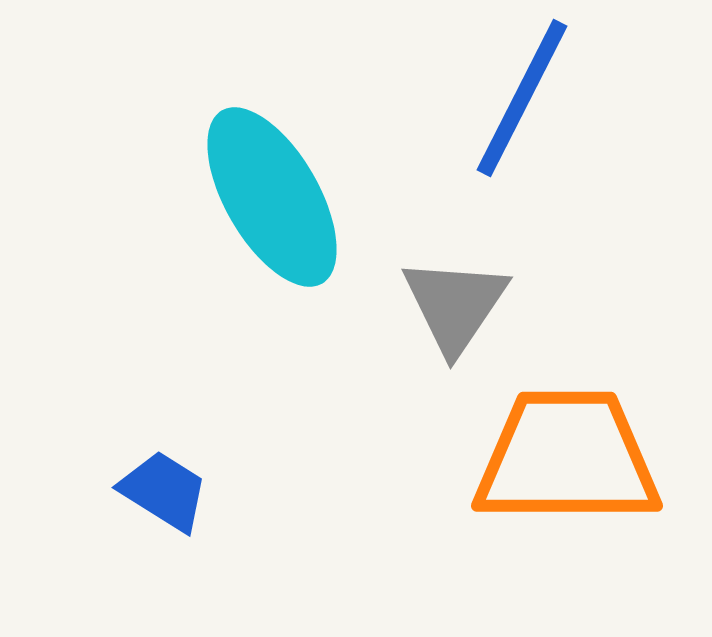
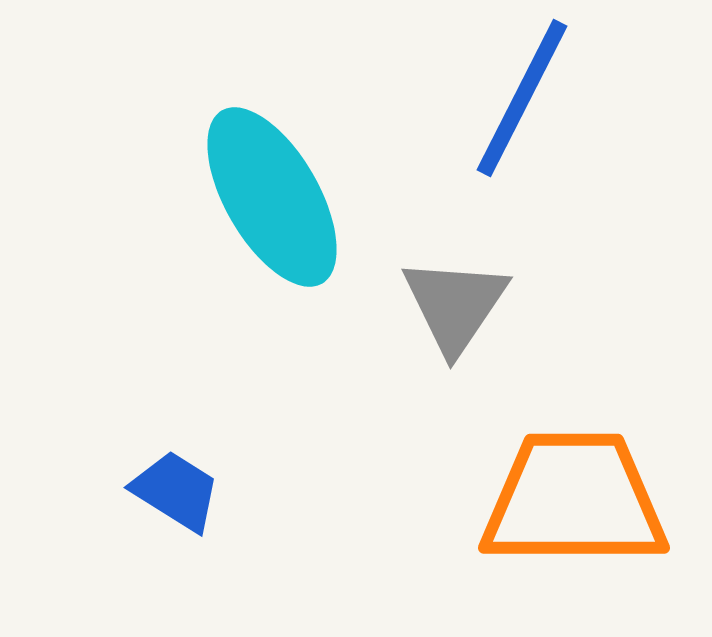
orange trapezoid: moved 7 px right, 42 px down
blue trapezoid: moved 12 px right
